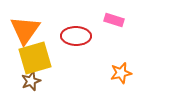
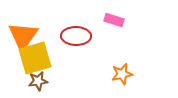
orange triangle: moved 2 px left, 6 px down
orange star: moved 1 px right, 1 px down
brown star: moved 7 px right; rotated 12 degrees clockwise
